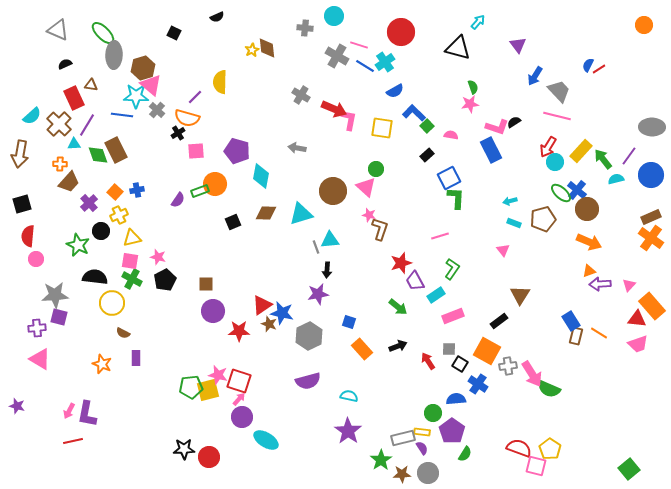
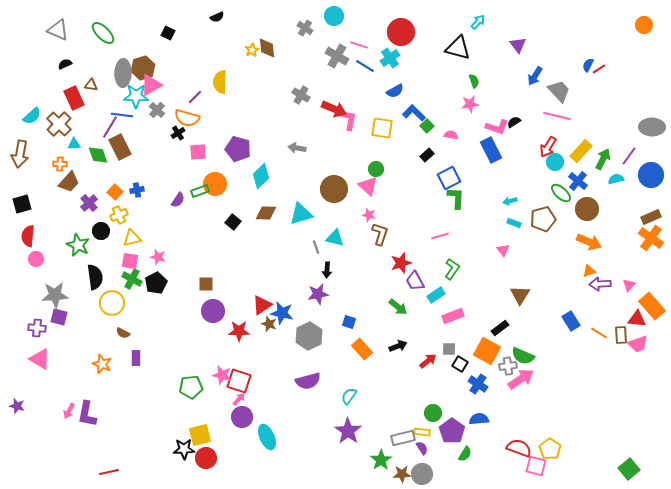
gray cross at (305, 28): rotated 28 degrees clockwise
black square at (174, 33): moved 6 px left
gray ellipse at (114, 55): moved 9 px right, 18 px down
cyan cross at (385, 62): moved 5 px right, 4 px up
pink triangle at (151, 85): rotated 50 degrees clockwise
green semicircle at (473, 87): moved 1 px right, 6 px up
purple line at (87, 125): moved 23 px right, 2 px down
brown rectangle at (116, 150): moved 4 px right, 3 px up
pink square at (196, 151): moved 2 px right, 1 px down
purple pentagon at (237, 151): moved 1 px right, 2 px up
green arrow at (603, 159): rotated 65 degrees clockwise
cyan diamond at (261, 176): rotated 35 degrees clockwise
pink triangle at (366, 187): moved 2 px right, 1 px up
blue cross at (577, 190): moved 1 px right, 9 px up
brown circle at (333, 191): moved 1 px right, 2 px up
black square at (233, 222): rotated 28 degrees counterclockwise
brown L-shape at (380, 229): moved 5 px down
cyan triangle at (330, 240): moved 5 px right, 2 px up; rotated 18 degrees clockwise
black semicircle at (95, 277): rotated 75 degrees clockwise
black pentagon at (165, 280): moved 9 px left, 3 px down
black rectangle at (499, 321): moved 1 px right, 7 px down
purple cross at (37, 328): rotated 12 degrees clockwise
brown rectangle at (576, 336): moved 45 px right, 1 px up; rotated 18 degrees counterclockwise
red arrow at (428, 361): rotated 84 degrees clockwise
pink arrow at (532, 374): moved 11 px left, 5 px down; rotated 92 degrees counterclockwise
pink star at (218, 375): moved 4 px right
green semicircle at (549, 389): moved 26 px left, 33 px up
yellow square at (208, 390): moved 8 px left, 45 px down
cyan semicircle at (349, 396): rotated 66 degrees counterclockwise
blue semicircle at (456, 399): moved 23 px right, 20 px down
cyan ellipse at (266, 440): moved 1 px right, 3 px up; rotated 35 degrees clockwise
red line at (73, 441): moved 36 px right, 31 px down
red circle at (209, 457): moved 3 px left, 1 px down
gray circle at (428, 473): moved 6 px left, 1 px down
